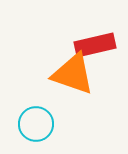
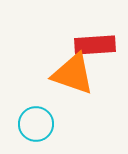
red rectangle: rotated 9 degrees clockwise
